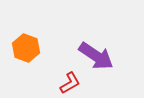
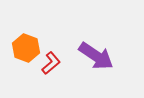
red L-shape: moved 19 px left, 20 px up; rotated 10 degrees counterclockwise
